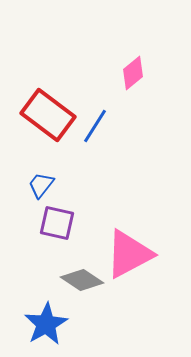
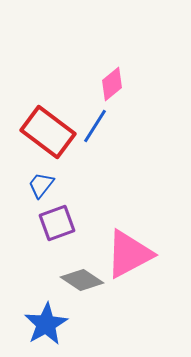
pink diamond: moved 21 px left, 11 px down
red rectangle: moved 17 px down
purple square: rotated 33 degrees counterclockwise
